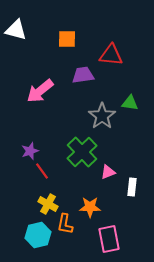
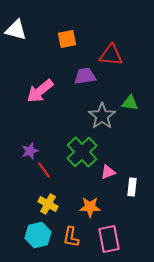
orange square: rotated 12 degrees counterclockwise
purple trapezoid: moved 2 px right, 1 px down
red line: moved 2 px right, 1 px up
orange L-shape: moved 6 px right, 13 px down
